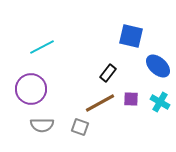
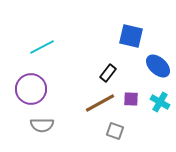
gray square: moved 35 px right, 4 px down
